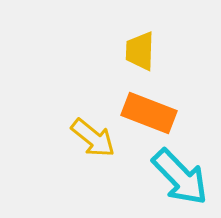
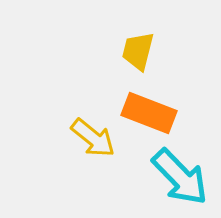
yellow trapezoid: moved 2 px left; rotated 12 degrees clockwise
